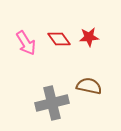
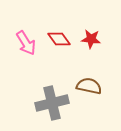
red star: moved 2 px right, 2 px down; rotated 12 degrees clockwise
